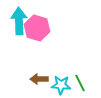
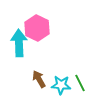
cyan arrow: moved 22 px down
pink hexagon: rotated 10 degrees clockwise
brown arrow: rotated 60 degrees clockwise
